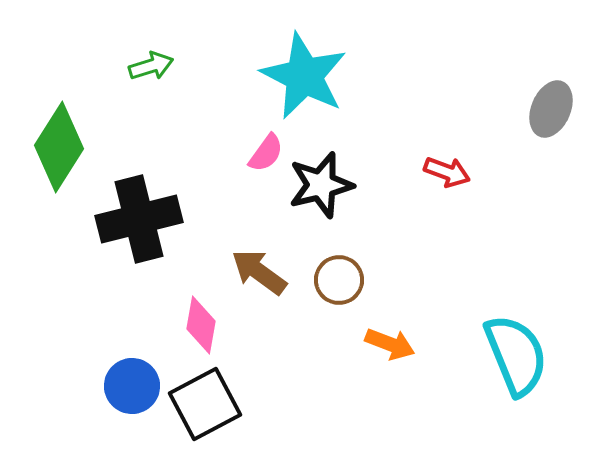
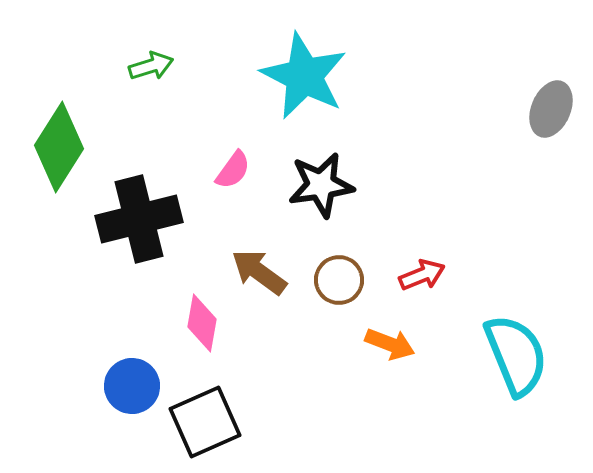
pink semicircle: moved 33 px left, 17 px down
red arrow: moved 25 px left, 103 px down; rotated 42 degrees counterclockwise
black star: rotated 6 degrees clockwise
pink diamond: moved 1 px right, 2 px up
black square: moved 18 px down; rotated 4 degrees clockwise
